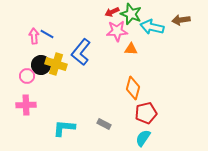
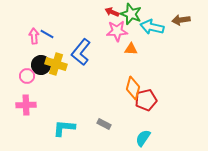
red arrow: rotated 48 degrees clockwise
red pentagon: moved 13 px up
